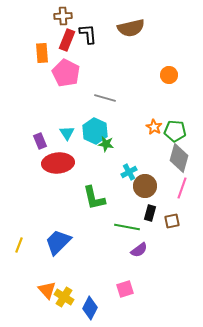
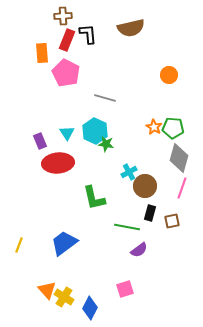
green pentagon: moved 2 px left, 3 px up
blue trapezoid: moved 6 px right, 1 px down; rotated 8 degrees clockwise
